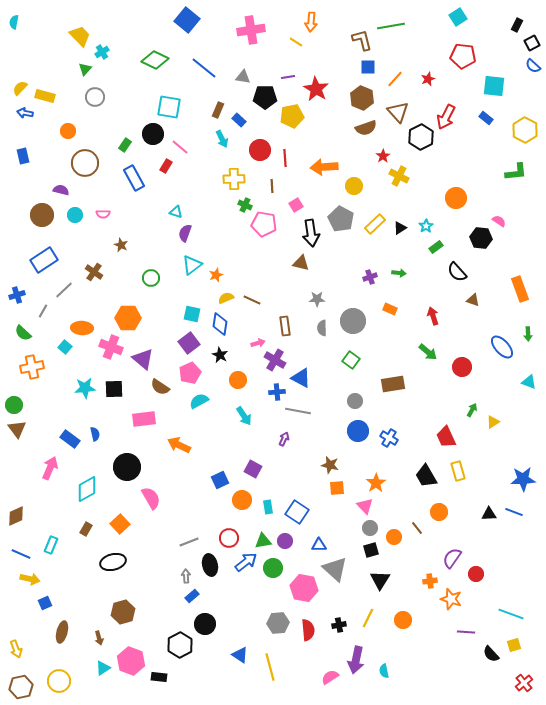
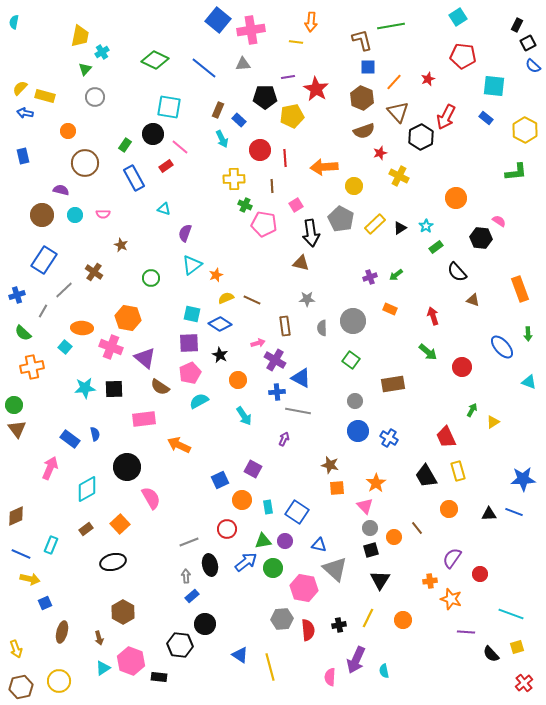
blue square at (187, 20): moved 31 px right
yellow trapezoid at (80, 36): rotated 55 degrees clockwise
yellow line at (296, 42): rotated 24 degrees counterclockwise
black square at (532, 43): moved 4 px left
gray triangle at (243, 77): moved 13 px up; rotated 14 degrees counterclockwise
orange line at (395, 79): moved 1 px left, 3 px down
brown semicircle at (366, 128): moved 2 px left, 3 px down
red star at (383, 156): moved 3 px left, 3 px up; rotated 16 degrees clockwise
red rectangle at (166, 166): rotated 24 degrees clockwise
cyan triangle at (176, 212): moved 12 px left, 3 px up
blue rectangle at (44, 260): rotated 24 degrees counterclockwise
green arrow at (399, 273): moved 3 px left, 2 px down; rotated 136 degrees clockwise
gray star at (317, 299): moved 10 px left
orange hexagon at (128, 318): rotated 10 degrees clockwise
blue diamond at (220, 324): rotated 65 degrees counterclockwise
purple square at (189, 343): rotated 35 degrees clockwise
purple triangle at (143, 359): moved 2 px right, 1 px up
orange circle at (439, 512): moved 10 px right, 3 px up
brown rectangle at (86, 529): rotated 24 degrees clockwise
red circle at (229, 538): moved 2 px left, 9 px up
blue triangle at (319, 545): rotated 14 degrees clockwise
red circle at (476, 574): moved 4 px right
brown hexagon at (123, 612): rotated 15 degrees counterclockwise
gray hexagon at (278, 623): moved 4 px right, 4 px up
black hexagon at (180, 645): rotated 25 degrees counterclockwise
yellow square at (514, 645): moved 3 px right, 2 px down
purple arrow at (356, 660): rotated 12 degrees clockwise
pink semicircle at (330, 677): rotated 54 degrees counterclockwise
